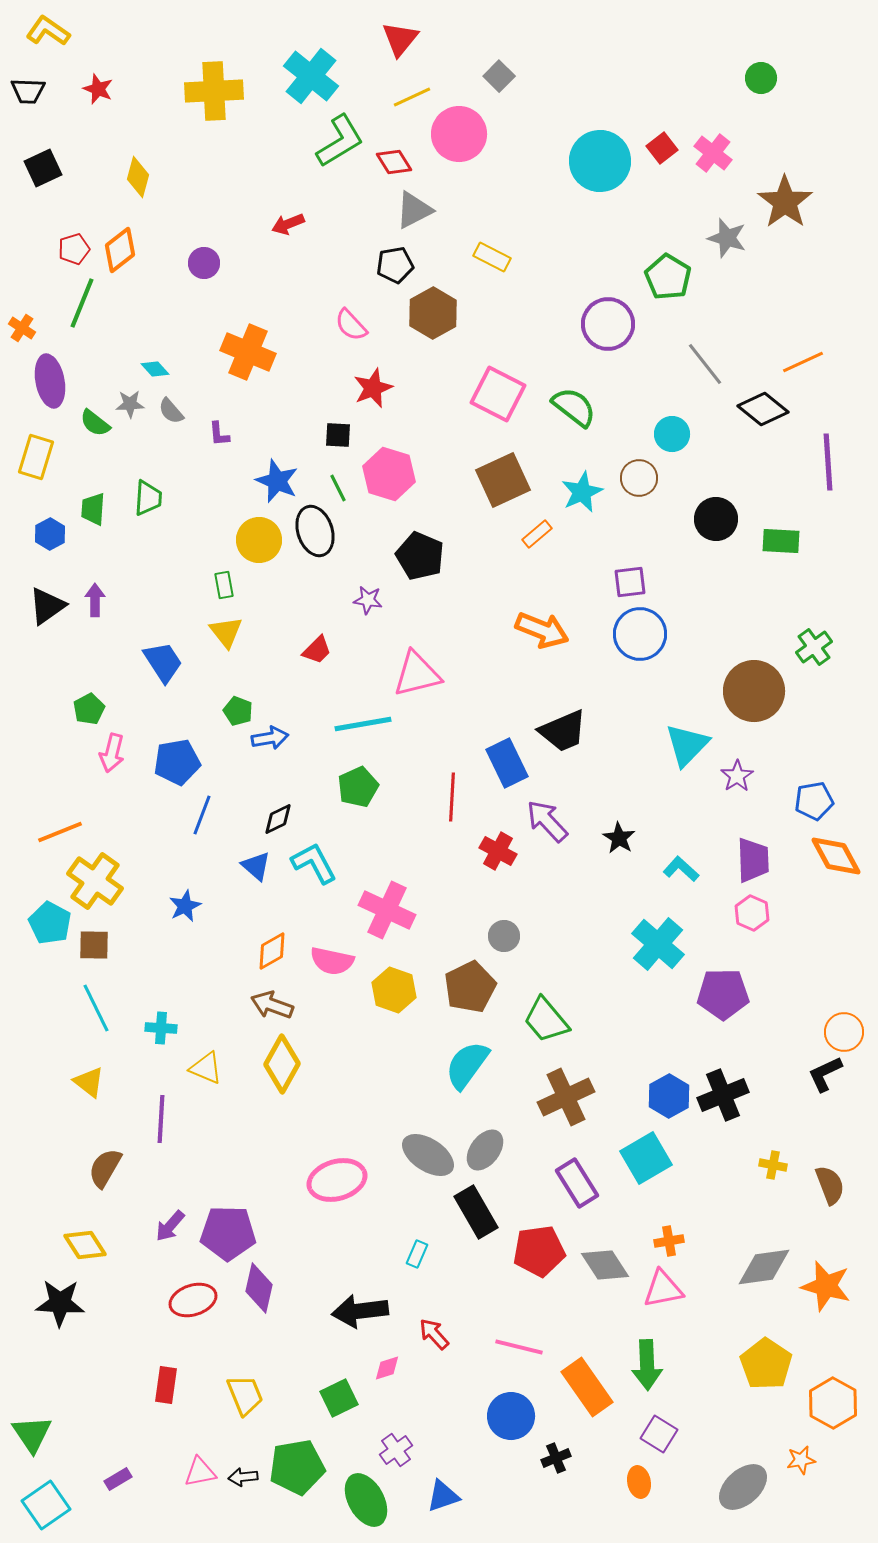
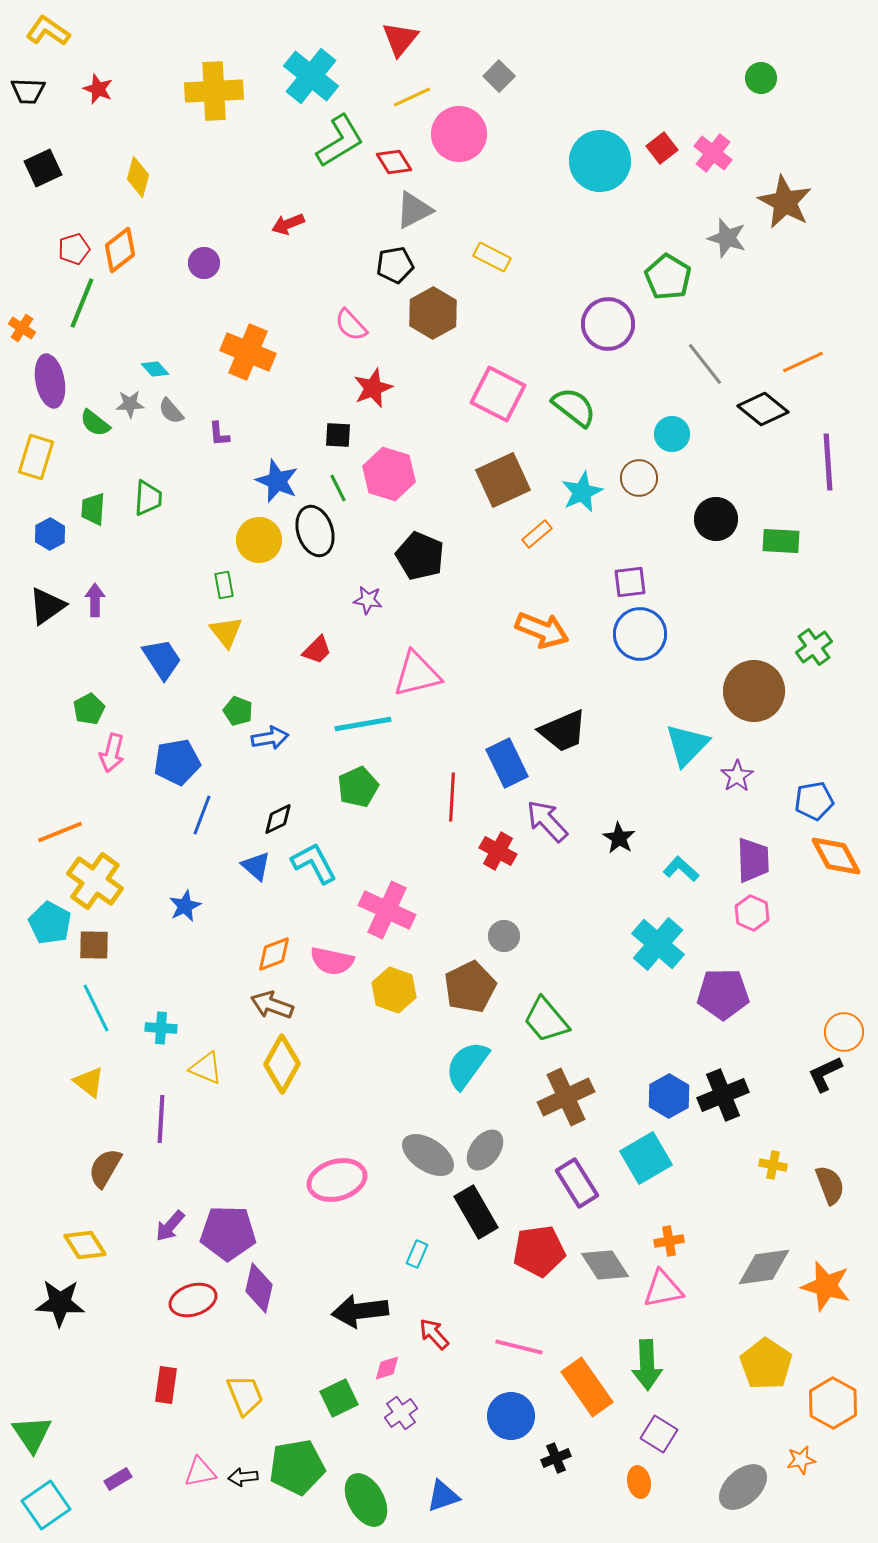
brown star at (785, 202): rotated 8 degrees counterclockwise
blue trapezoid at (163, 662): moved 1 px left, 3 px up
orange diamond at (272, 951): moved 2 px right, 3 px down; rotated 9 degrees clockwise
purple cross at (396, 1450): moved 5 px right, 37 px up
